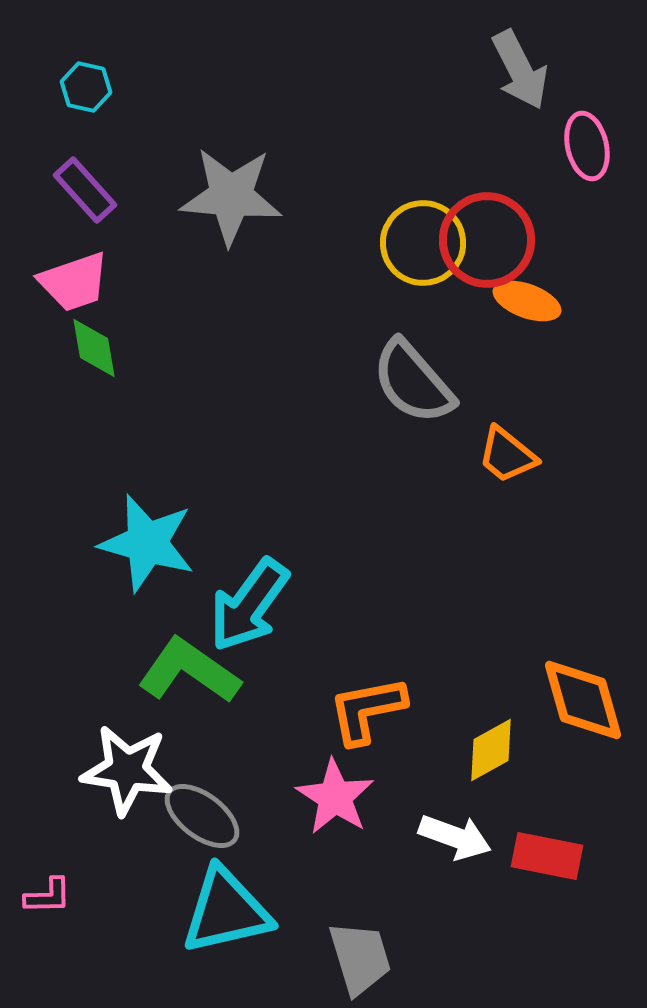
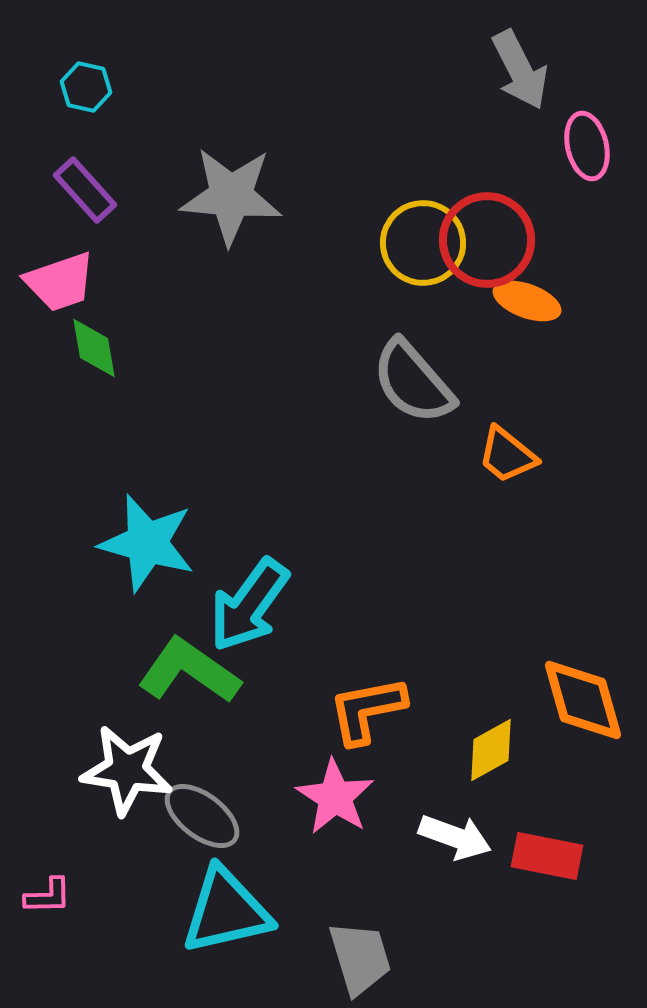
pink trapezoid: moved 14 px left
